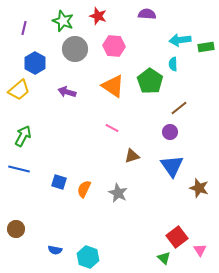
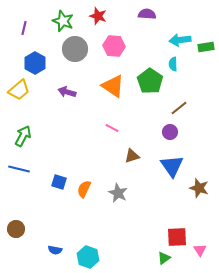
red square: rotated 35 degrees clockwise
green triangle: rotated 40 degrees clockwise
